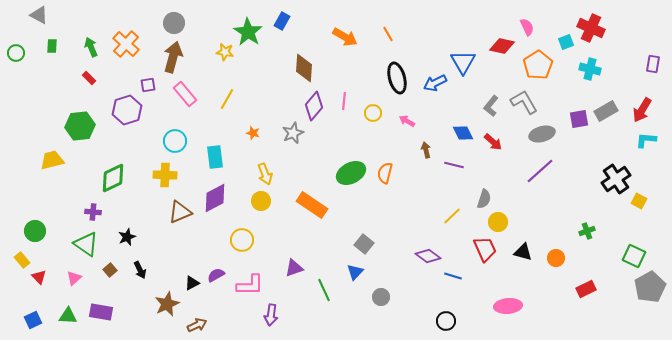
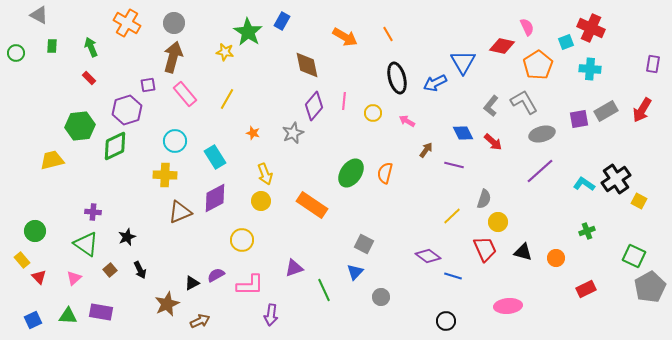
orange cross at (126, 44): moved 1 px right, 21 px up; rotated 12 degrees counterclockwise
brown diamond at (304, 68): moved 3 px right, 3 px up; rotated 16 degrees counterclockwise
cyan cross at (590, 69): rotated 10 degrees counterclockwise
cyan L-shape at (646, 140): moved 62 px left, 44 px down; rotated 30 degrees clockwise
brown arrow at (426, 150): rotated 49 degrees clockwise
cyan rectangle at (215, 157): rotated 25 degrees counterclockwise
green ellipse at (351, 173): rotated 28 degrees counterclockwise
green diamond at (113, 178): moved 2 px right, 32 px up
gray square at (364, 244): rotated 12 degrees counterclockwise
brown arrow at (197, 325): moved 3 px right, 4 px up
